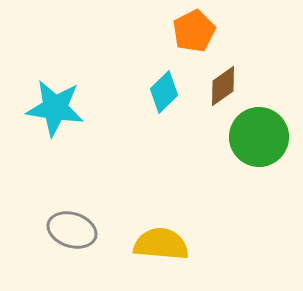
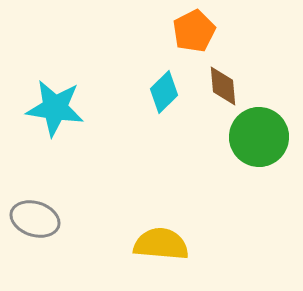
brown diamond: rotated 60 degrees counterclockwise
gray ellipse: moved 37 px left, 11 px up
